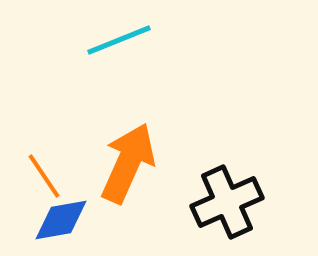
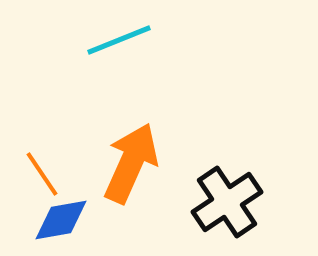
orange arrow: moved 3 px right
orange line: moved 2 px left, 2 px up
black cross: rotated 10 degrees counterclockwise
